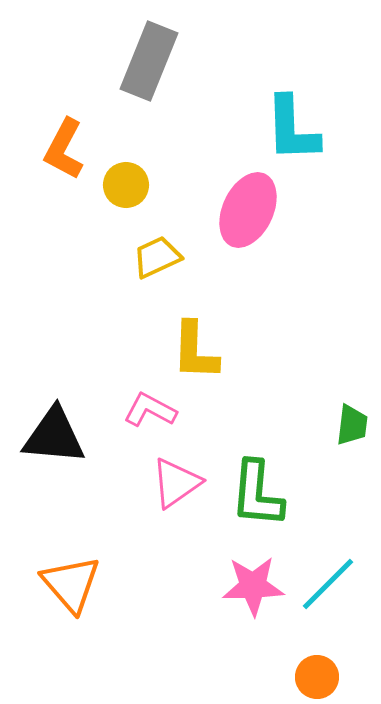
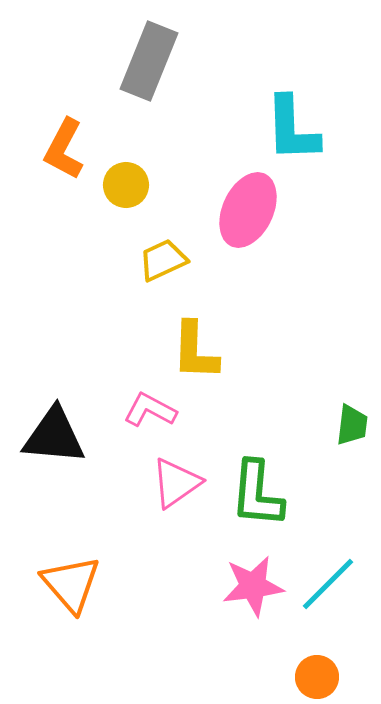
yellow trapezoid: moved 6 px right, 3 px down
pink star: rotated 6 degrees counterclockwise
